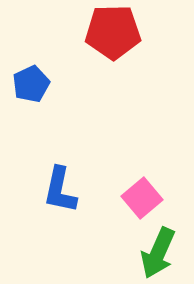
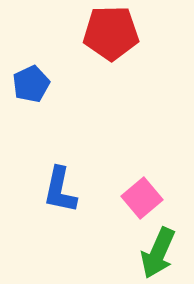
red pentagon: moved 2 px left, 1 px down
